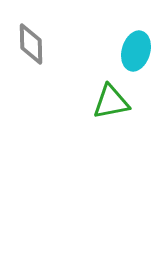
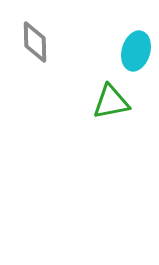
gray diamond: moved 4 px right, 2 px up
